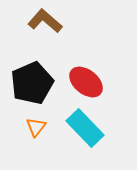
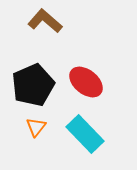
black pentagon: moved 1 px right, 2 px down
cyan rectangle: moved 6 px down
